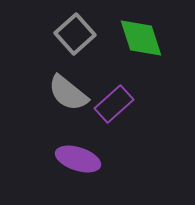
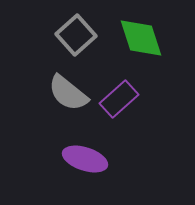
gray square: moved 1 px right, 1 px down
purple rectangle: moved 5 px right, 5 px up
purple ellipse: moved 7 px right
